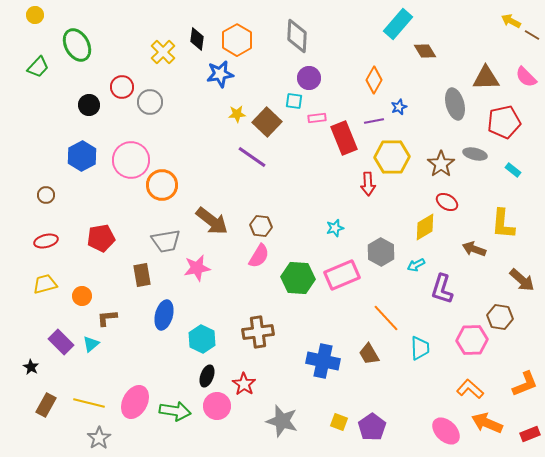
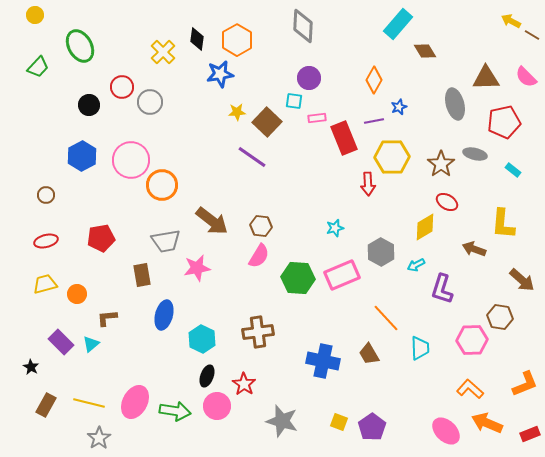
gray diamond at (297, 36): moved 6 px right, 10 px up
green ellipse at (77, 45): moved 3 px right, 1 px down
yellow star at (237, 114): moved 2 px up
orange circle at (82, 296): moved 5 px left, 2 px up
